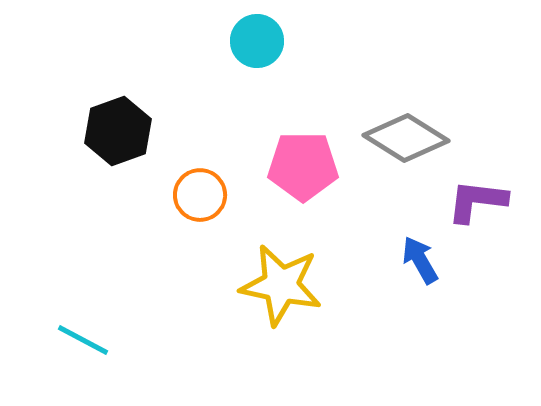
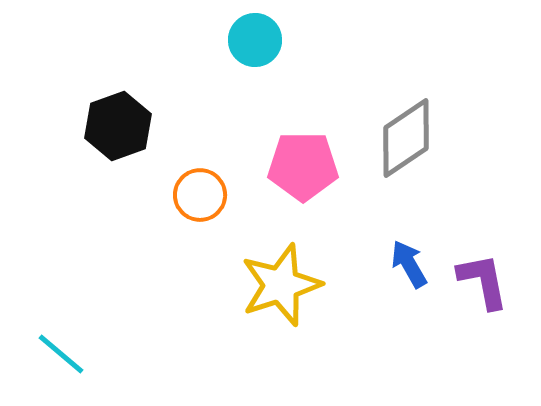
cyan circle: moved 2 px left, 1 px up
black hexagon: moved 5 px up
gray diamond: rotated 66 degrees counterclockwise
purple L-shape: moved 6 px right, 80 px down; rotated 72 degrees clockwise
blue arrow: moved 11 px left, 4 px down
yellow star: rotated 30 degrees counterclockwise
cyan line: moved 22 px left, 14 px down; rotated 12 degrees clockwise
